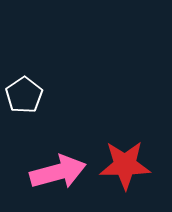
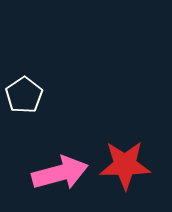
pink arrow: moved 2 px right, 1 px down
